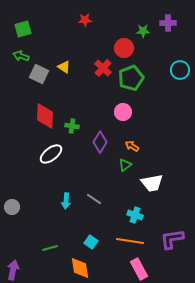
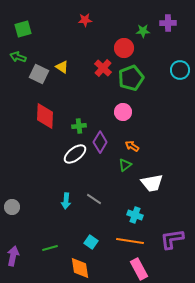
green arrow: moved 3 px left, 1 px down
yellow triangle: moved 2 px left
green cross: moved 7 px right; rotated 16 degrees counterclockwise
white ellipse: moved 24 px right
purple arrow: moved 14 px up
